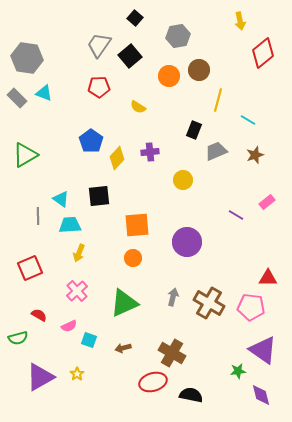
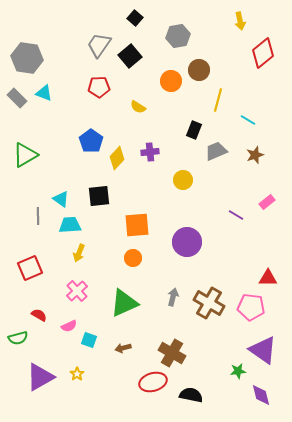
orange circle at (169, 76): moved 2 px right, 5 px down
